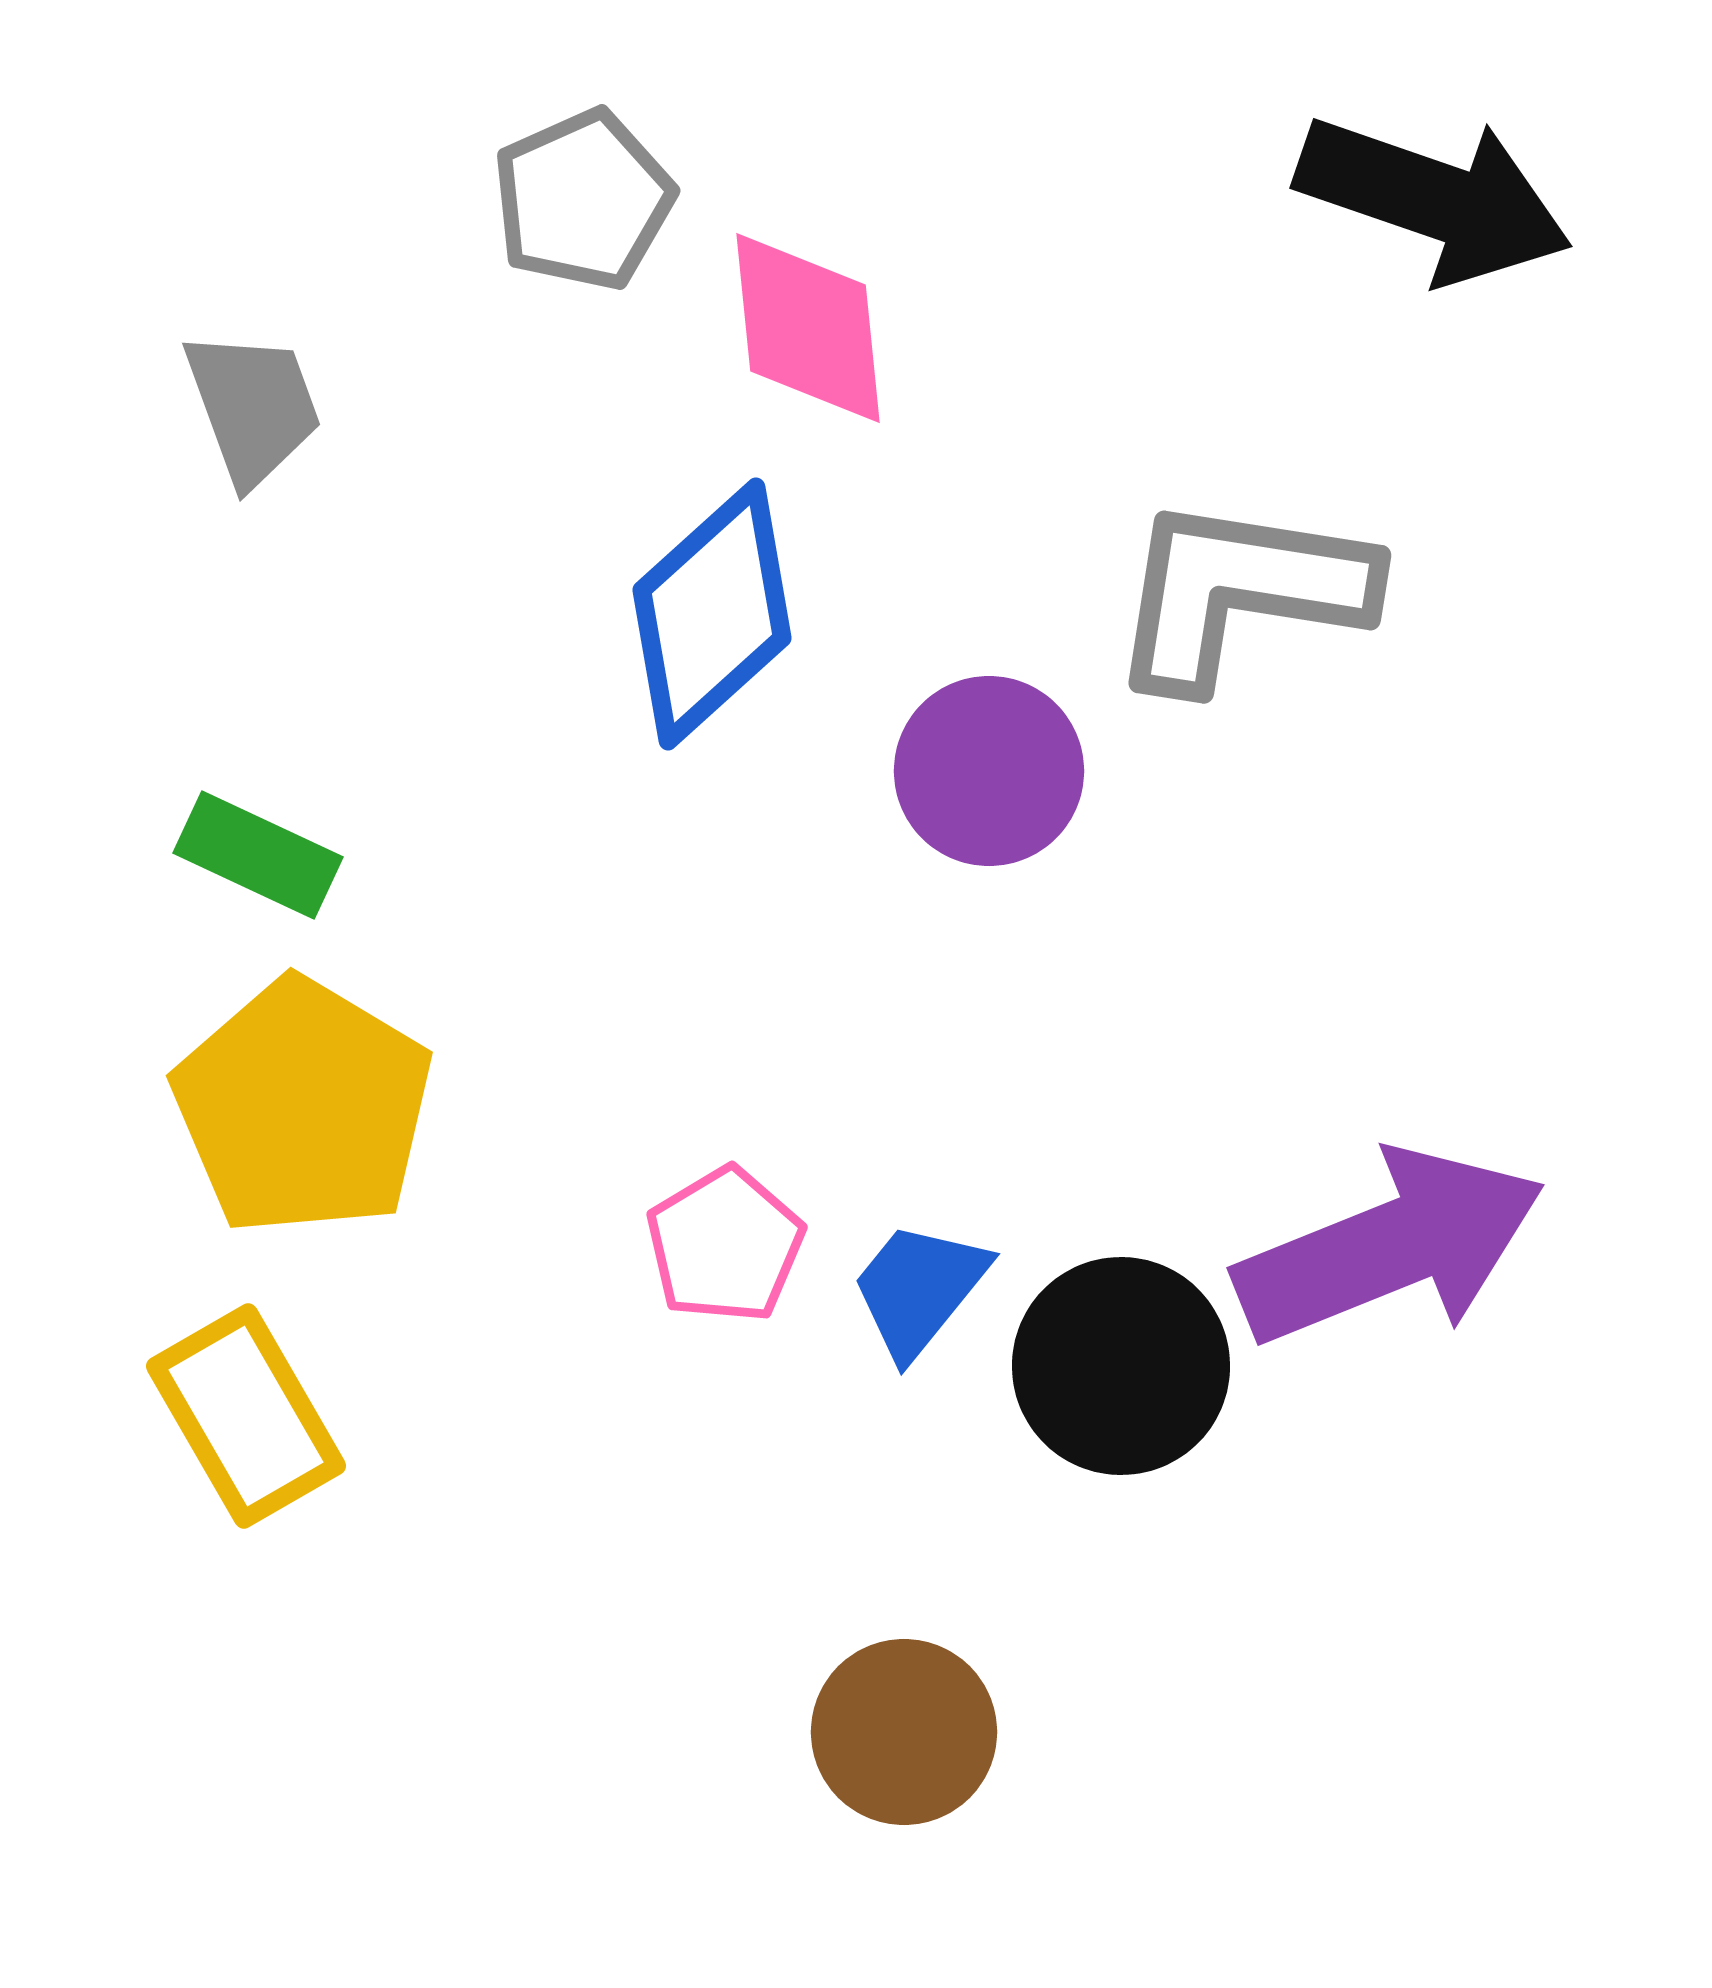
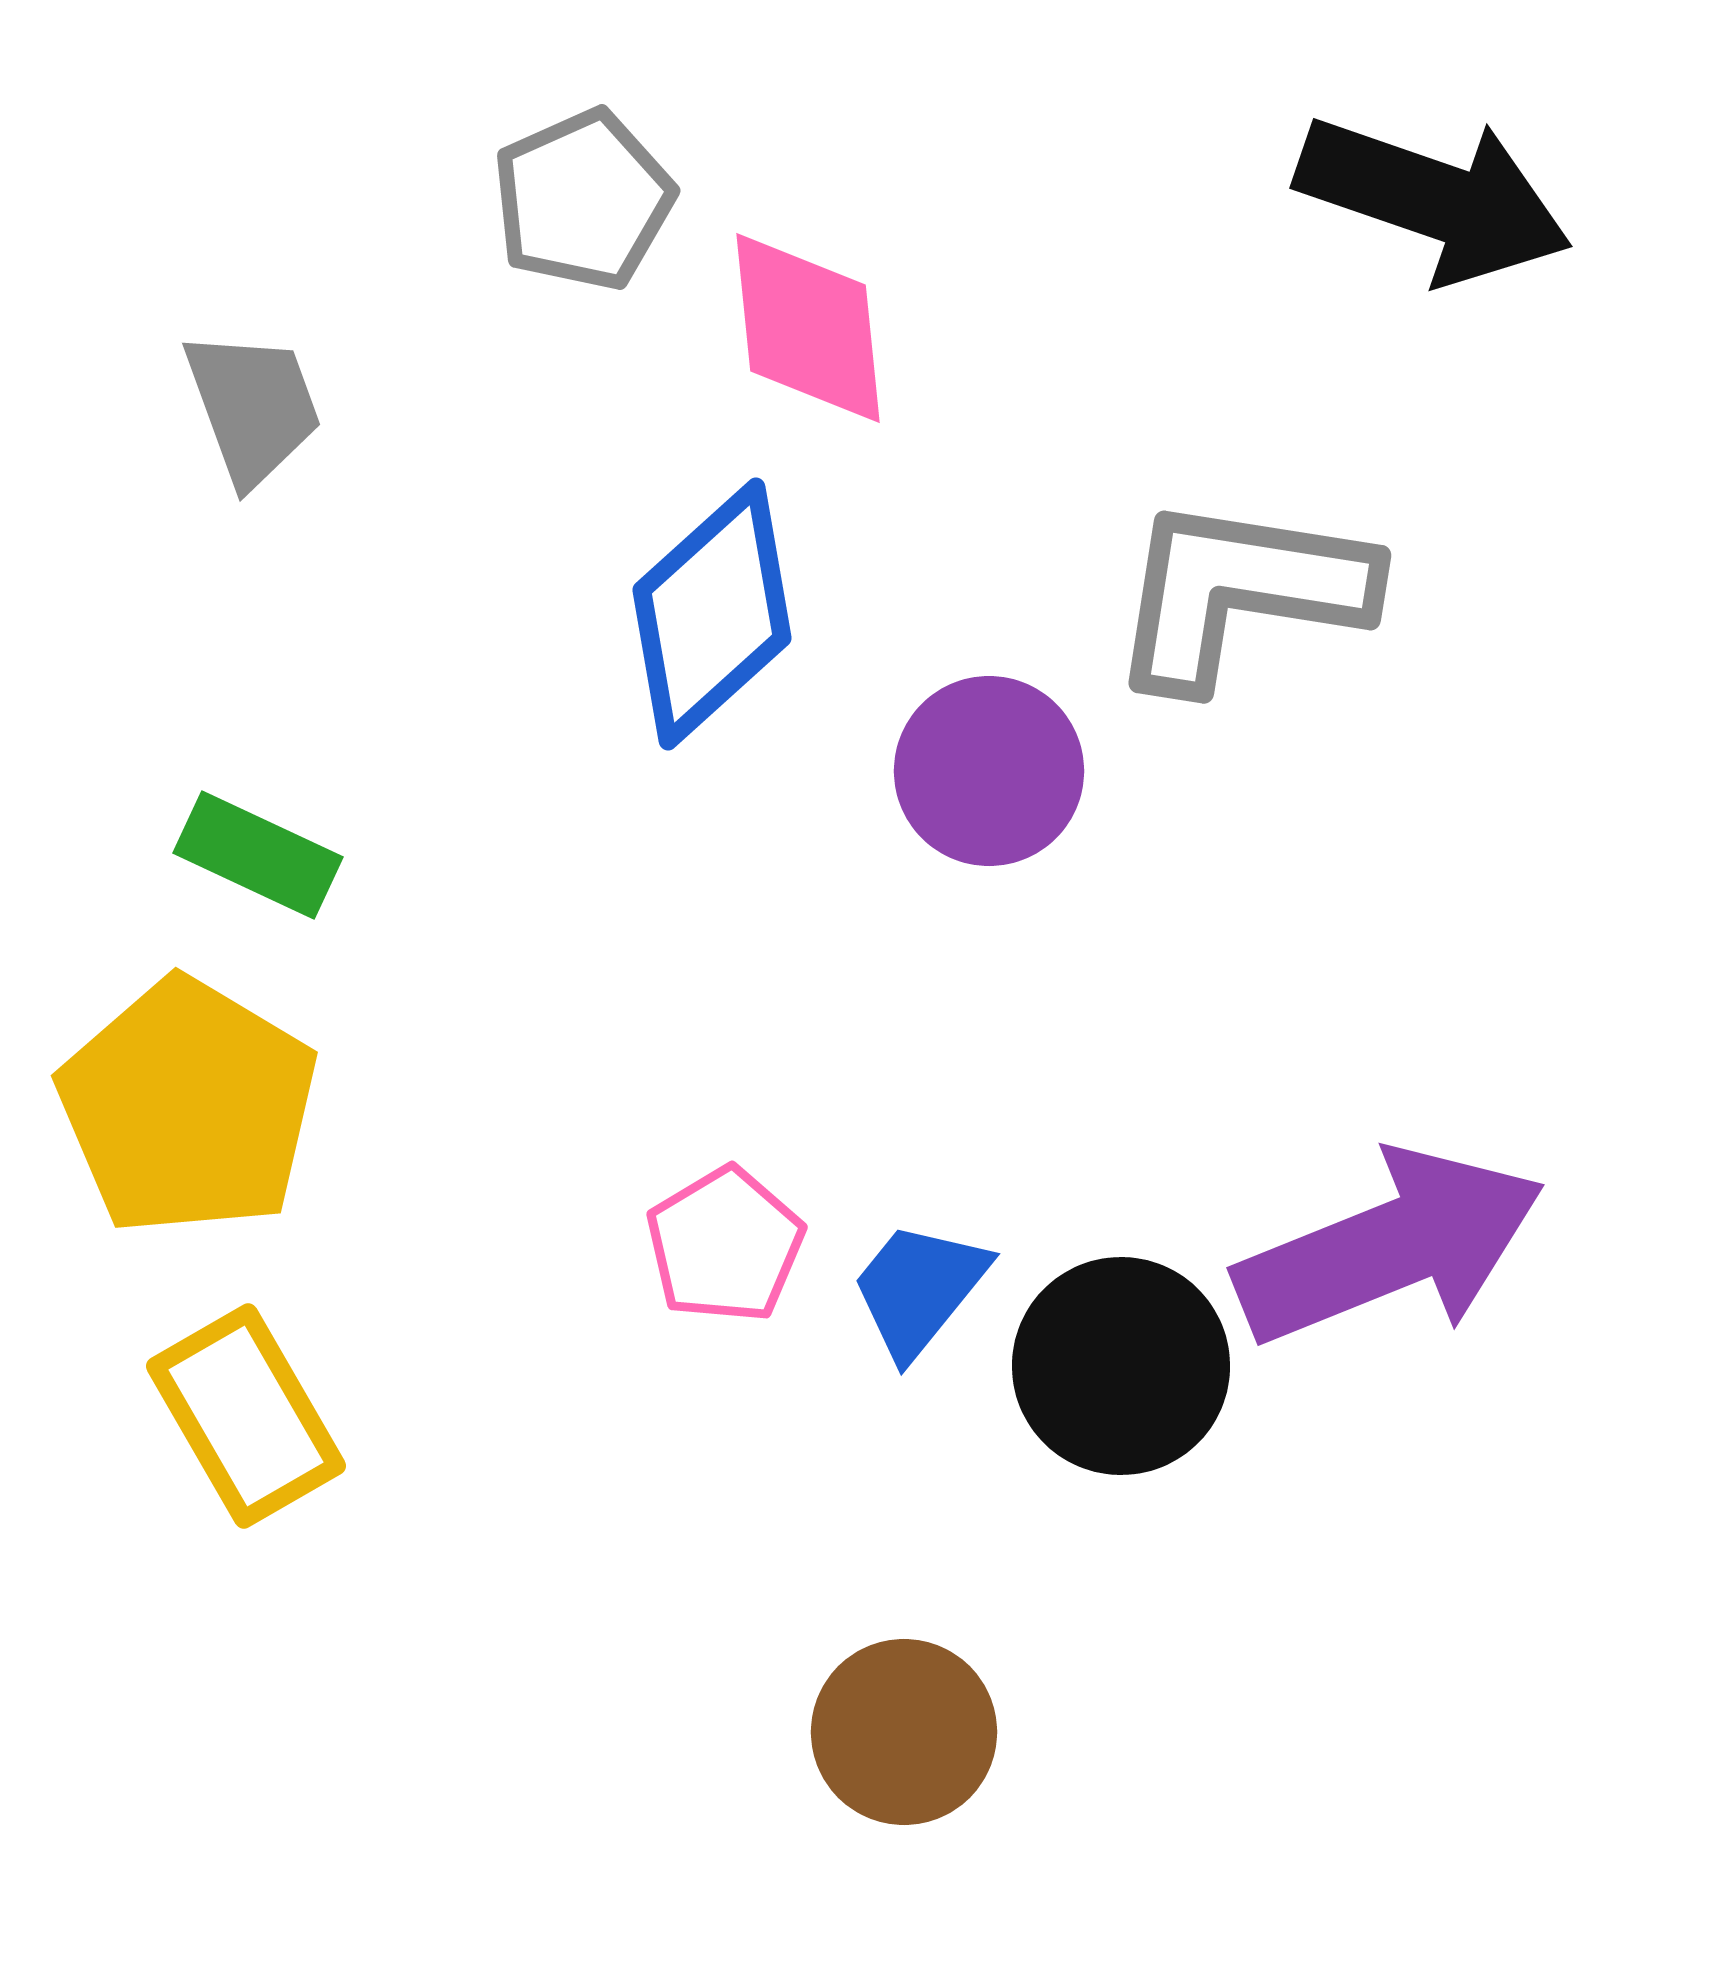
yellow pentagon: moved 115 px left
